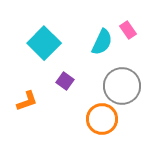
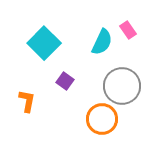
orange L-shape: rotated 60 degrees counterclockwise
